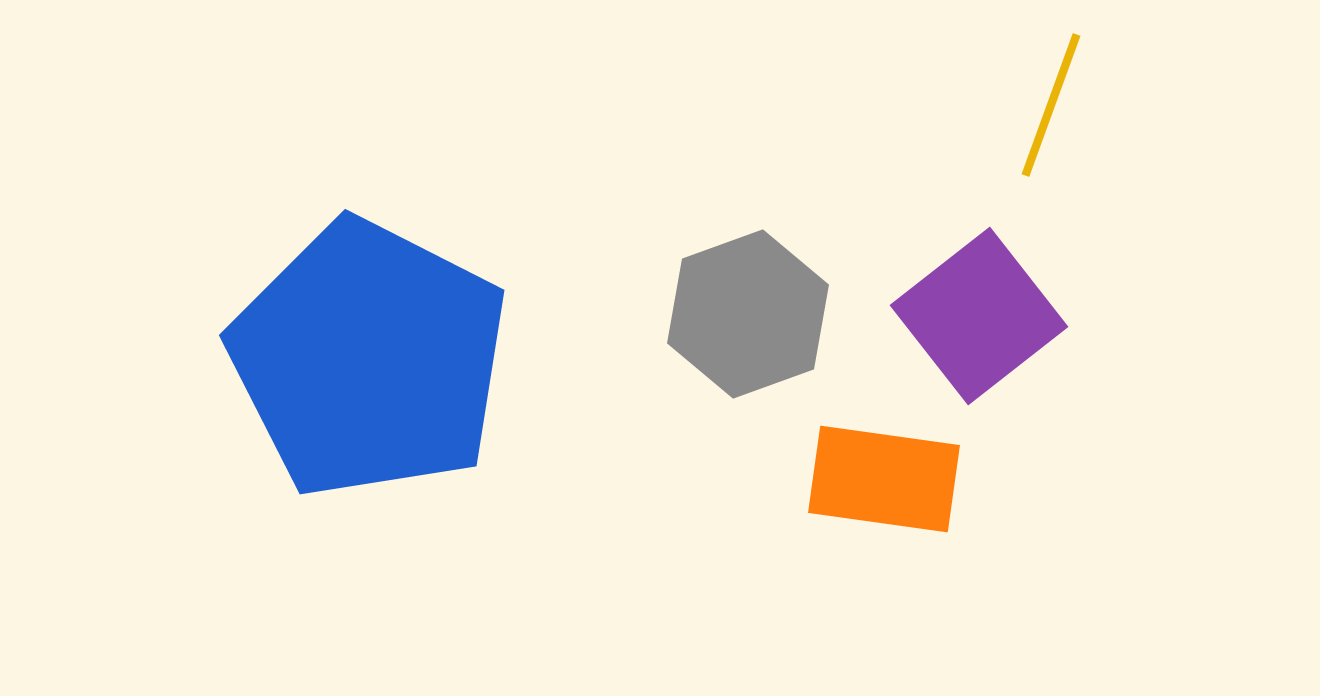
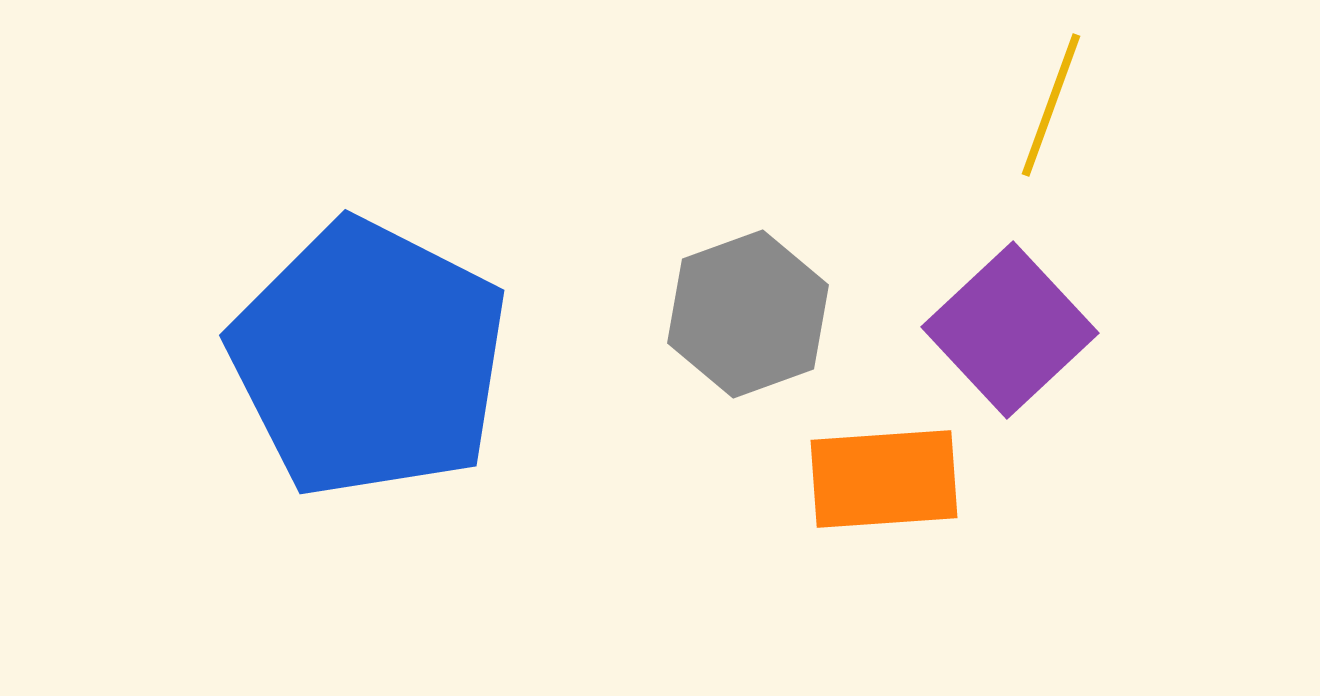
purple square: moved 31 px right, 14 px down; rotated 5 degrees counterclockwise
orange rectangle: rotated 12 degrees counterclockwise
